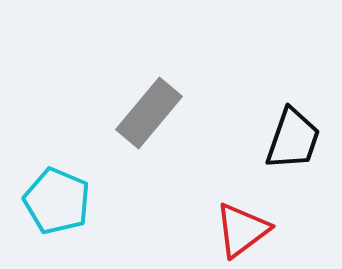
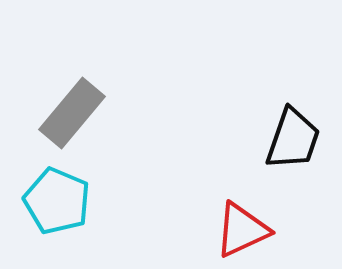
gray rectangle: moved 77 px left
red triangle: rotated 12 degrees clockwise
